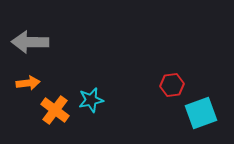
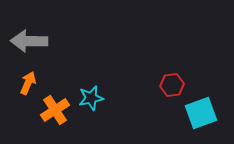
gray arrow: moved 1 px left, 1 px up
orange arrow: rotated 60 degrees counterclockwise
cyan star: moved 2 px up
orange cross: rotated 20 degrees clockwise
